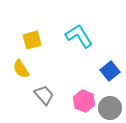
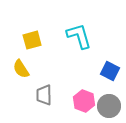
cyan L-shape: rotated 16 degrees clockwise
blue square: rotated 24 degrees counterclockwise
gray trapezoid: rotated 140 degrees counterclockwise
gray circle: moved 1 px left, 2 px up
